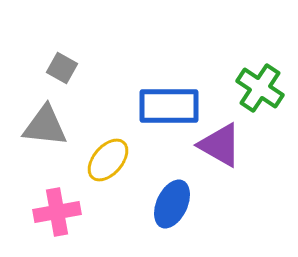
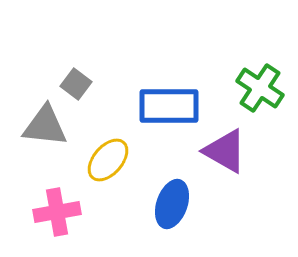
gray square: moved 14 px right, 16 px down; rotated 8 degrees clockwise
purple triangle: moved 5 px right, 6 px down
blue ellipse: rotated 6 degrees counterclockwise
